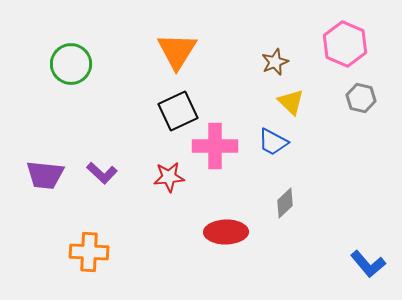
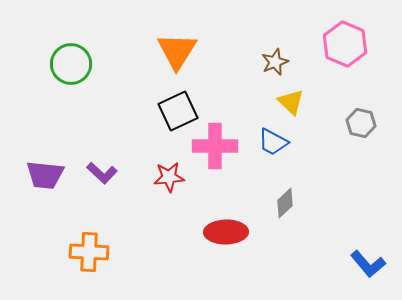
gray hexagon: moved 25 px down
